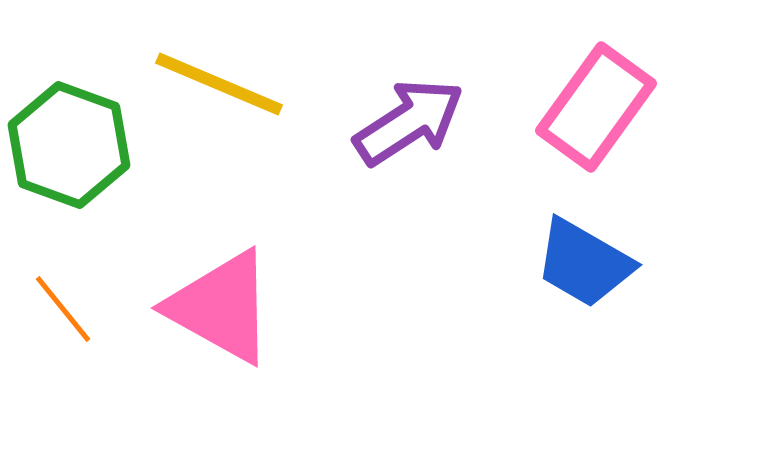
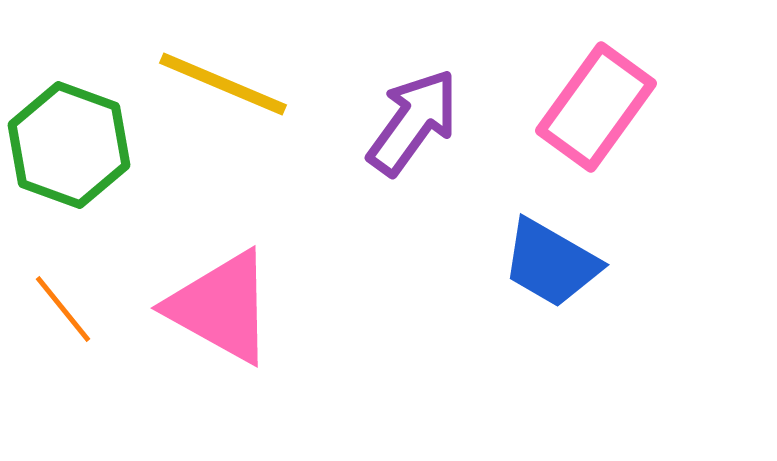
yellow line: moved 4 px right
purple arrow: moved 4 px right; rotated 21 degrees counterclockwise
blue trapezoid: moved 33 px left
